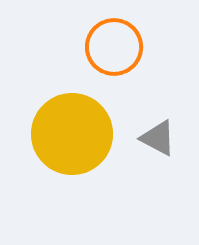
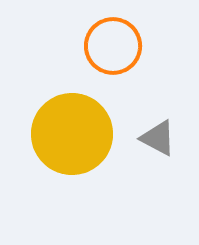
orange circle: moved 1 px left, 1 px up
